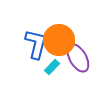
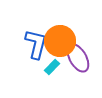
orange circle: moved 1 px right, 1 px down
